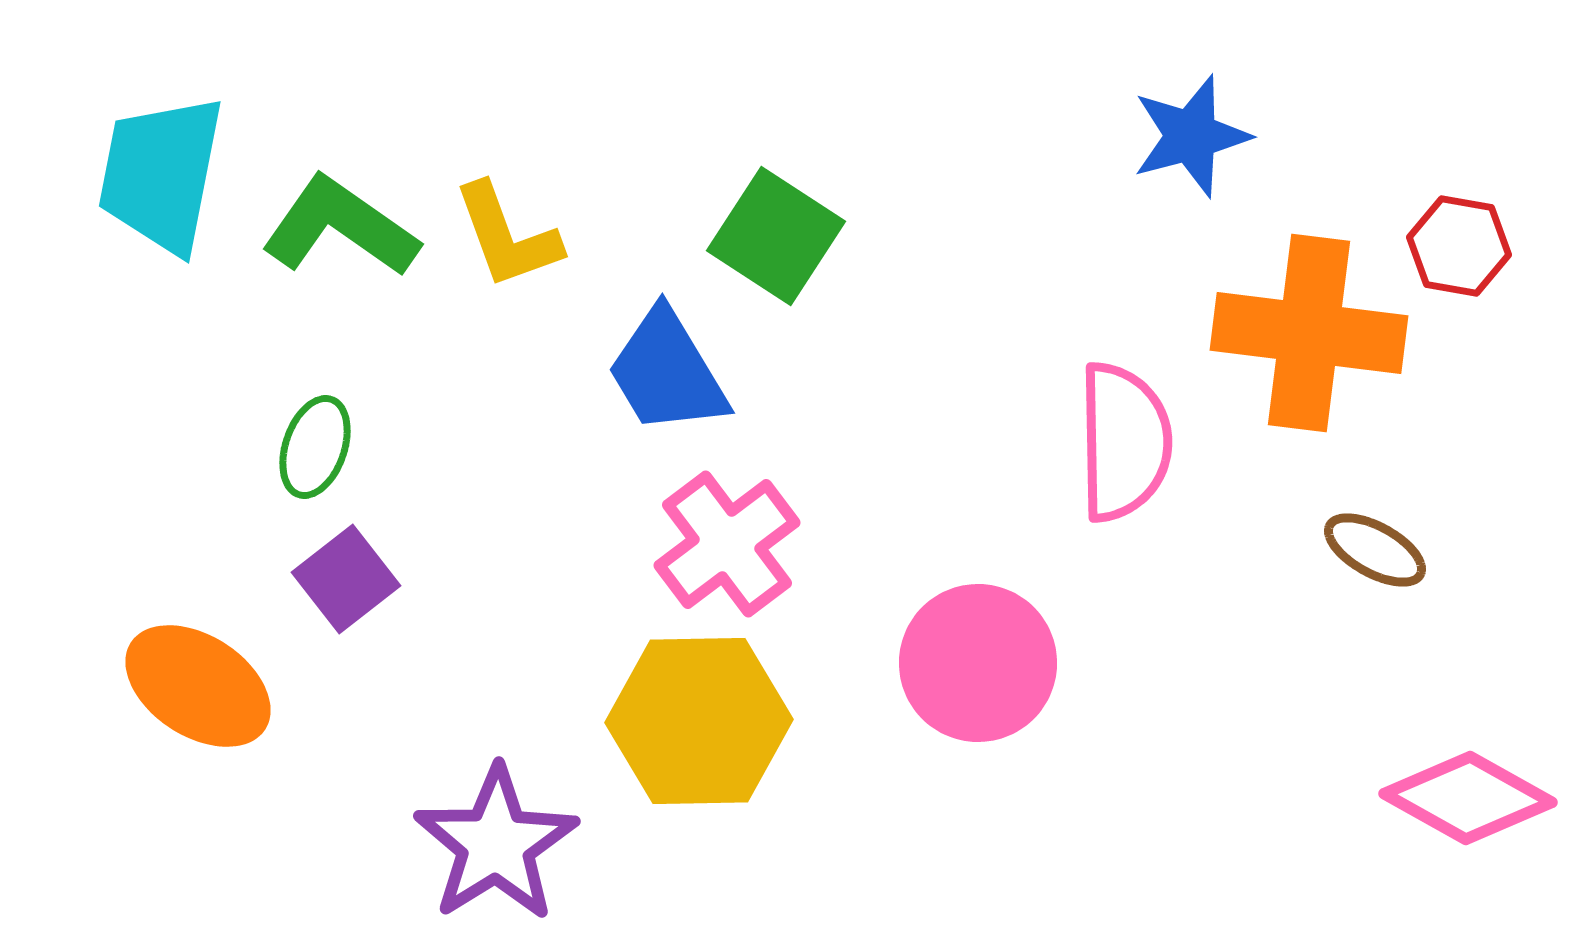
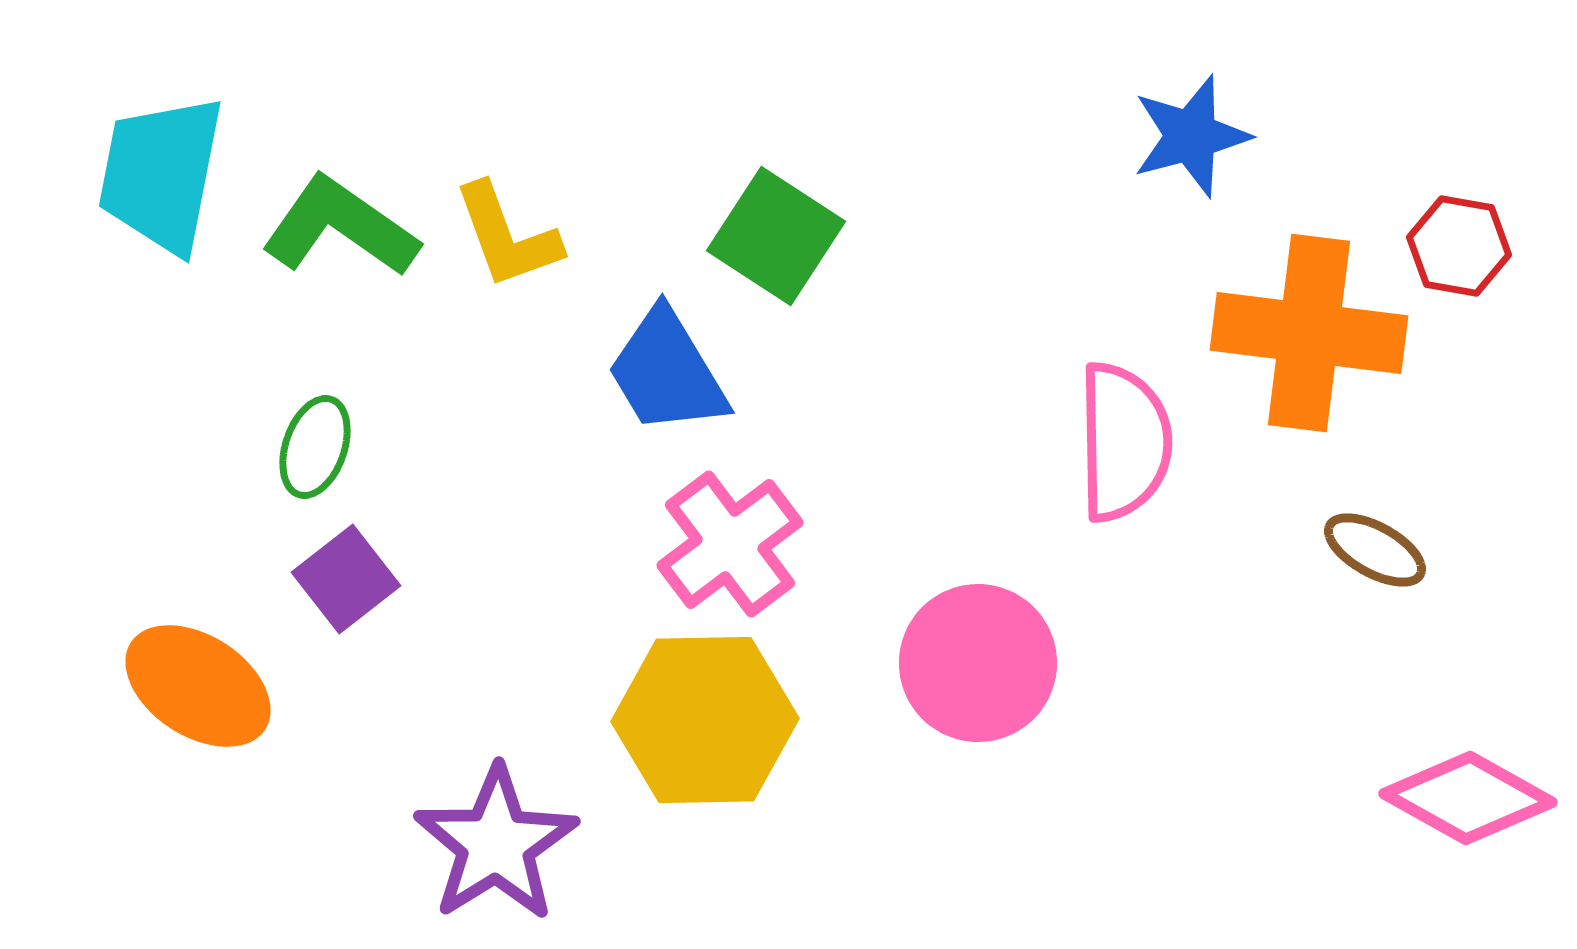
pink cross: moved 3 px right
yellow hexagon: moved 6 px right, 1 px up
